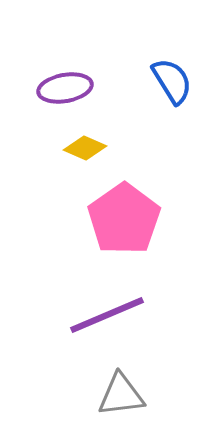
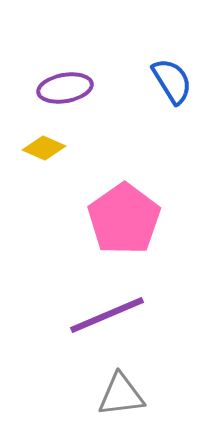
yellow diamond: moved 41 px left
